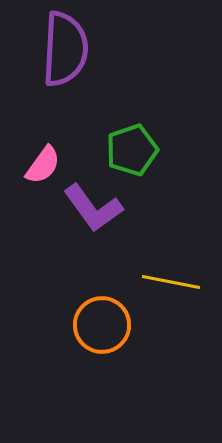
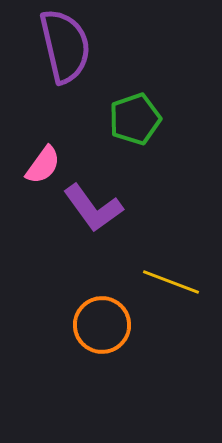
purple semicircle: moved 3 px up; rotated 16 degrees counterclockwise
green pentagon: moved 3 px right, 31 px up
yellow line: rotated 10 degrees clockwise
